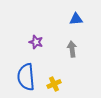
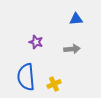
gray arrow: rotated 91 degrees clockwise
